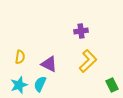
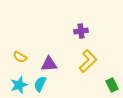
yellow semicircle: rotated 112 degrees clockwise
purple triangle: rotated 30 degrees counterclockwise
